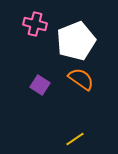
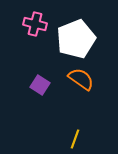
white pentagon: moved 2 px up
yellow line: rotated 36 degrees counterclockwise
